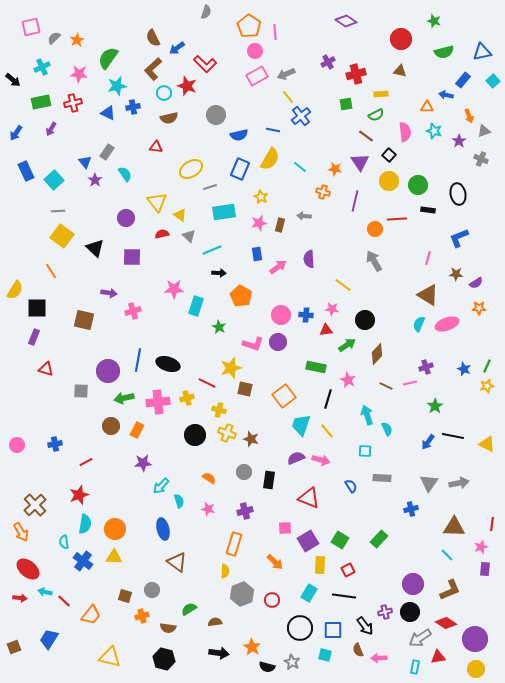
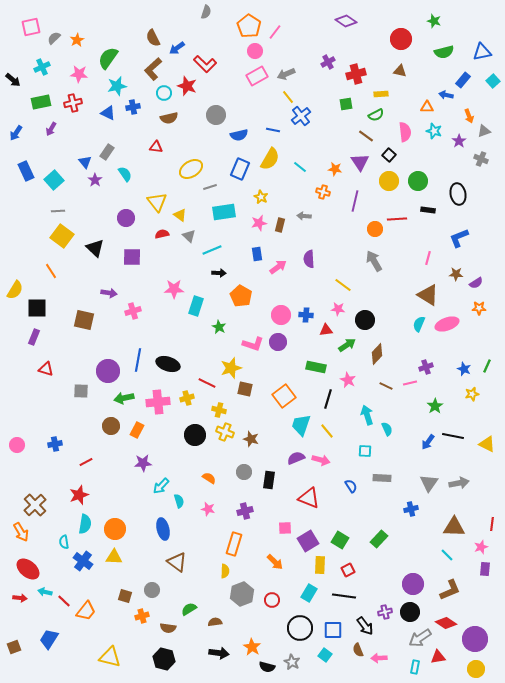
pink line at (275, 32): rotated 42 degrees clockwise
green circle at (418, 185): moved 4 px up
pink star at (332, 309): moved 6 px right
yellow star at (487, 386): moved 15 px left, 8 px down
yellow cross at (227, 433): moved 2 px left, 1 px up
orange trapezoid at (91, 615): moved 5 px left, 4 px up
cyan square at (325, 655): rotated 24 degrees clockwise
